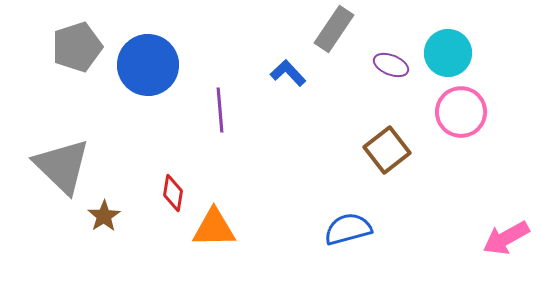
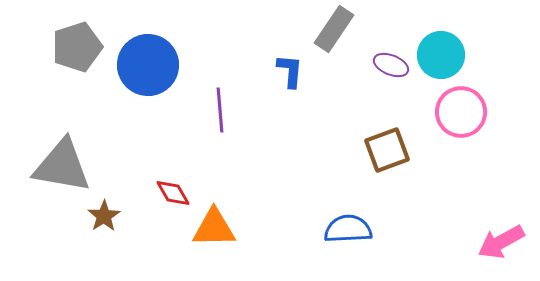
cyan circle: moved 7 px left, 2 px down
blue L-shape: moved 2 px right, 2 px up; rotated 48 degrees clockwise
brown square: rotated 18 degrees clockwise
gray triangle: rotated 34 degrees counterclockwise
red diamond: rotated 39 degrees counterclockwise
blue semicircle: rotated 12 degrees clockwise
pink arrow: moved 5 px left, 4 px down
